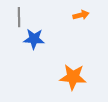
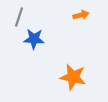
gray line: rotated 18 degrees clockwise
orange star: rotated 8 degrees clockwise
